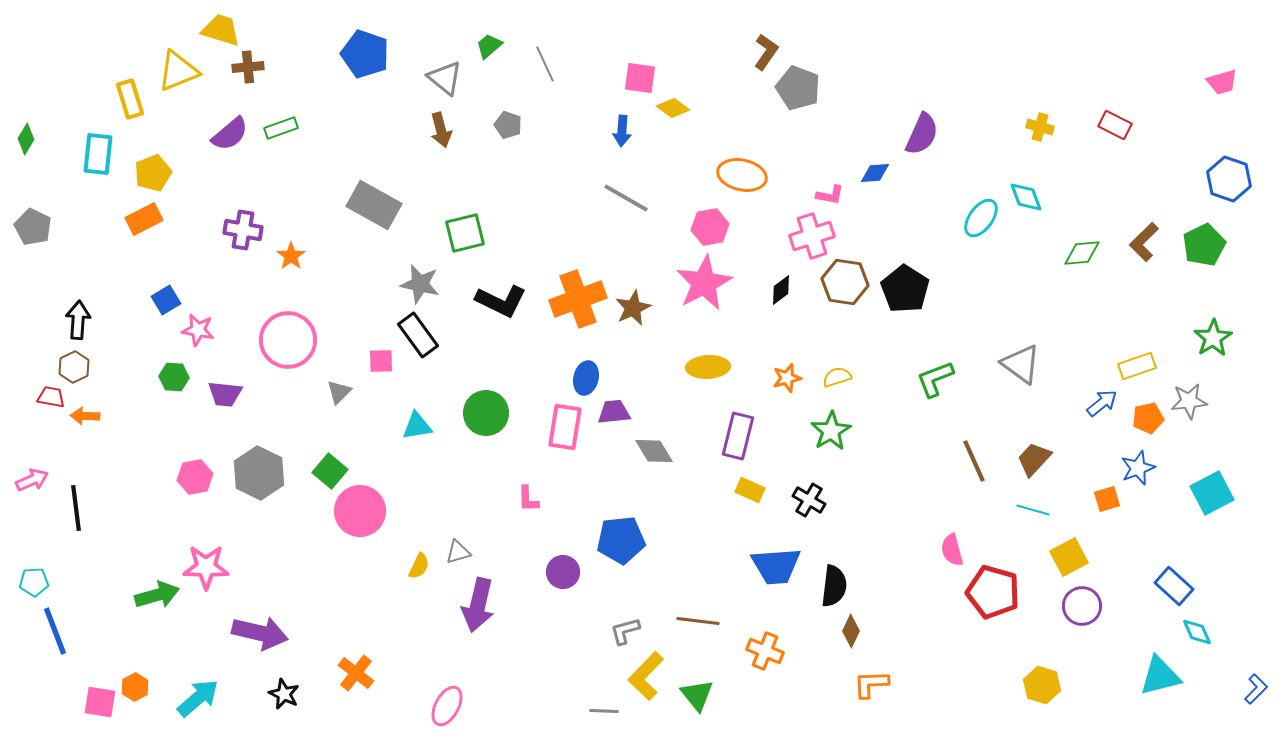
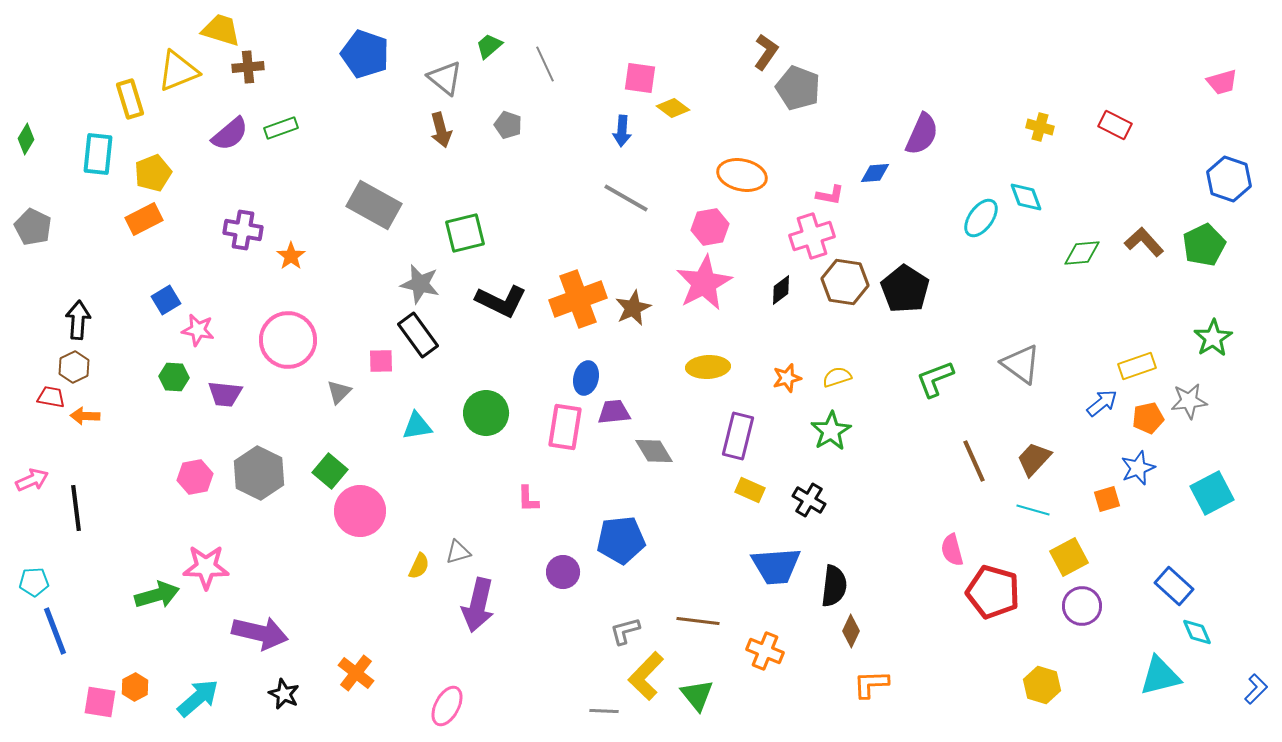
brown L-shape at (1144, 242): rotated 93 degrees clockwise
